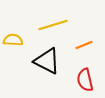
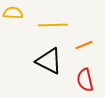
yellow line: rotated 16 degrees clockwise
yellow semicircle: moved 27 px up
black triangle: moved 2 px right
